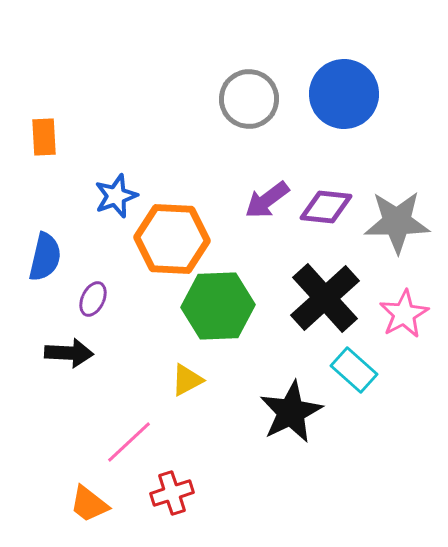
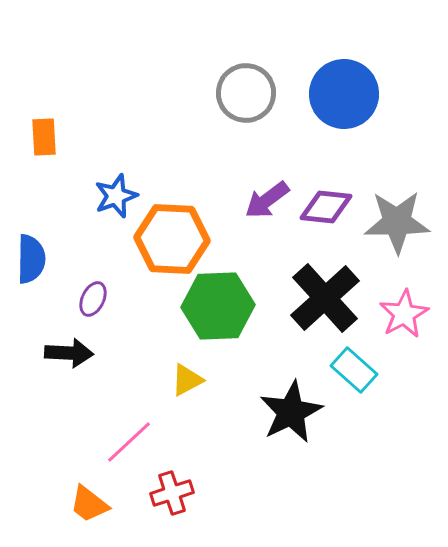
gray circle: moved 3 px left, 6 px up
blue semicircle: moved 14 px left, 2 px down; rotated 12 degrees counterclockwise
